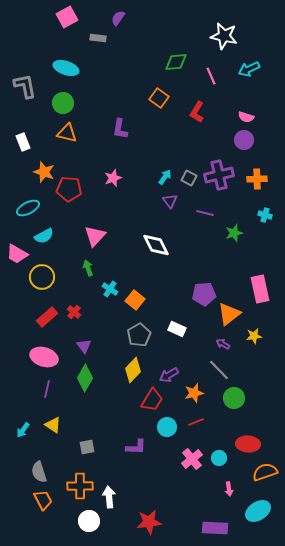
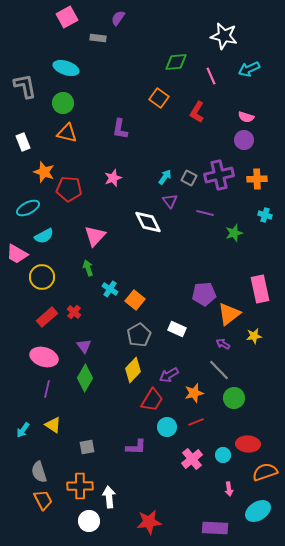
white diamond at (156, 245): moved 8 px left, 23 px up
cyan circle at (219, 458): moved 4 px right, 3 px up
